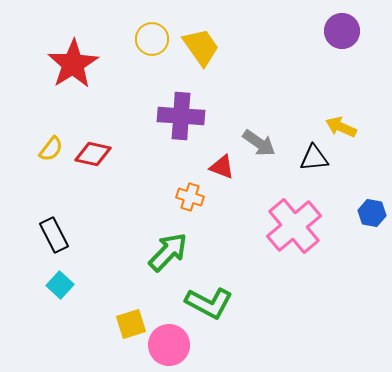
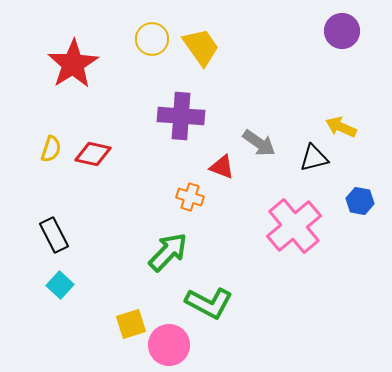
yellow semicircle: rotated 20 degrees counterclockwise
black triangle: rotated 8 degrees counterclockwise
blue hexagon: moved 12 px left, 12 px up
